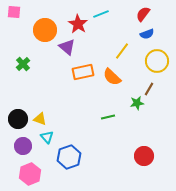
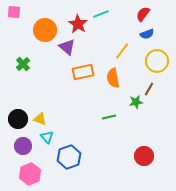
orange semicircle: moved 1 px right, 1 px down; rotated 36 degrees clockwise
green star: moved 1 px left, 1 px up
green line: moved 1 px right
